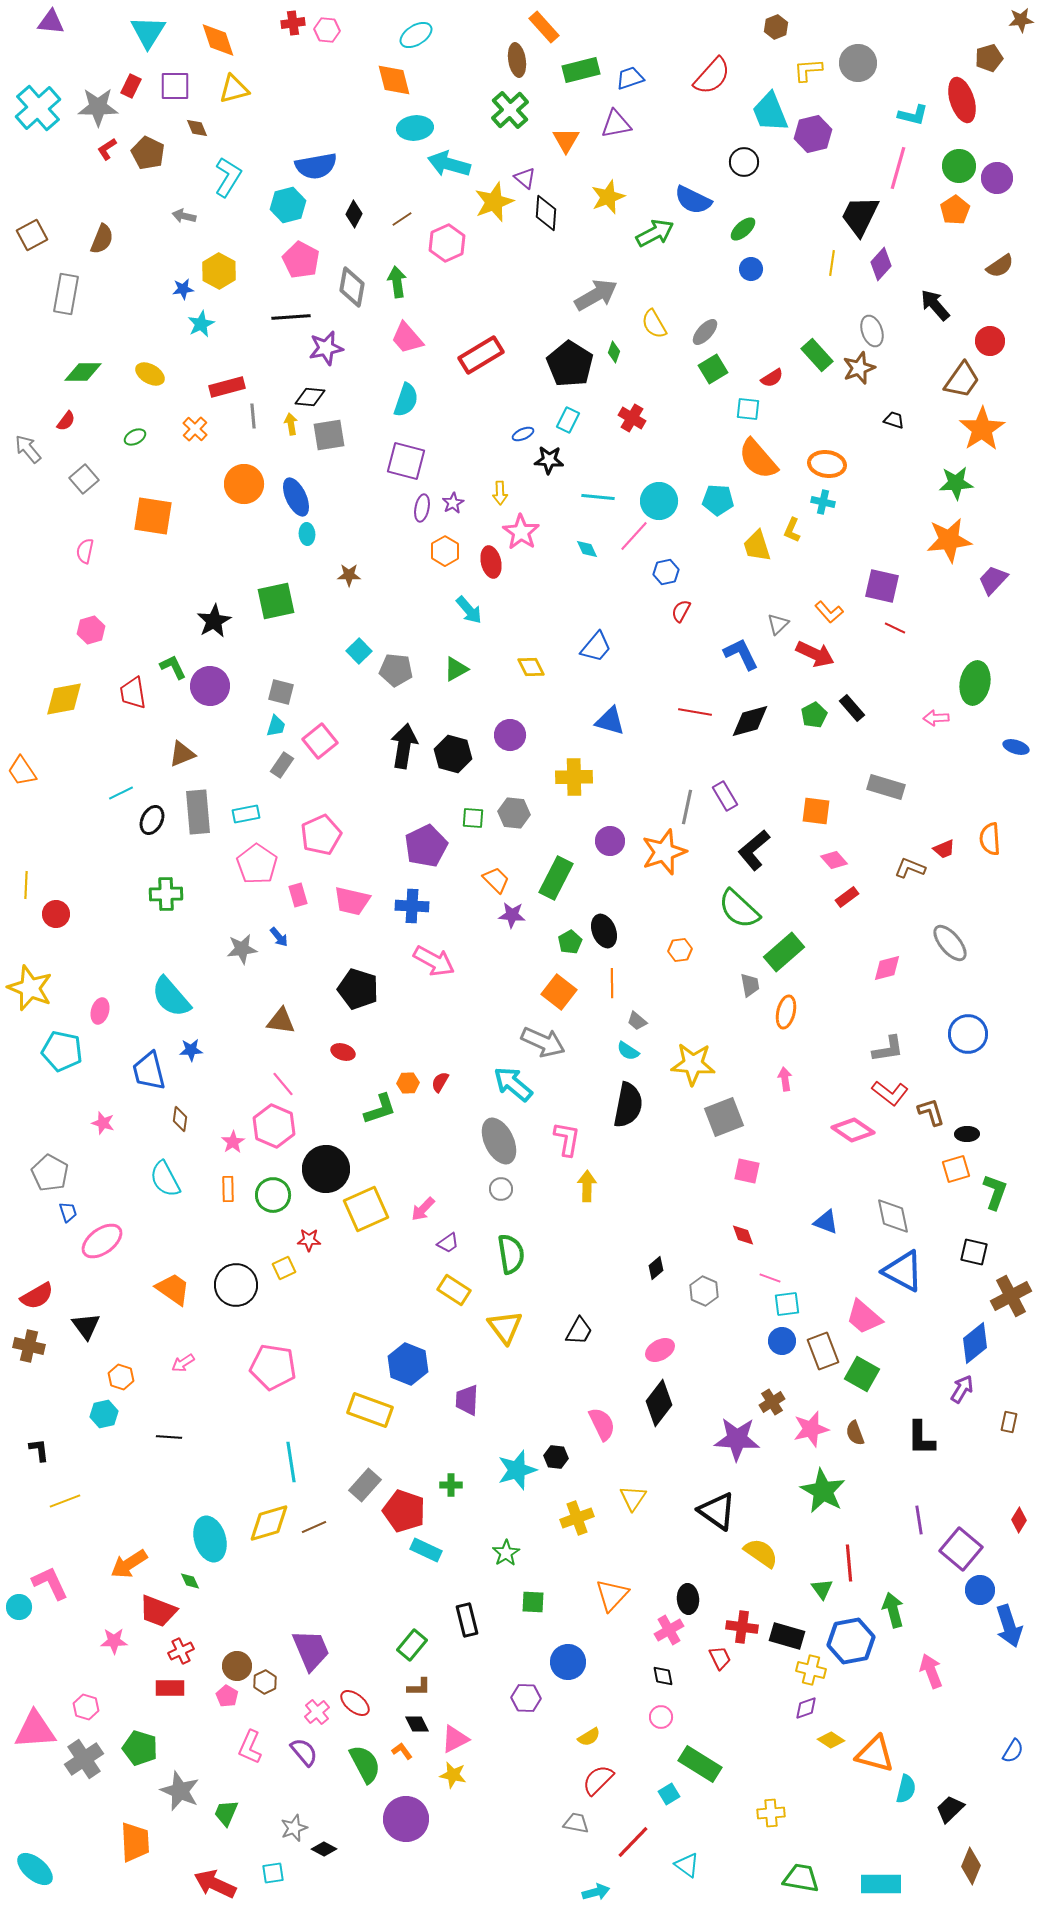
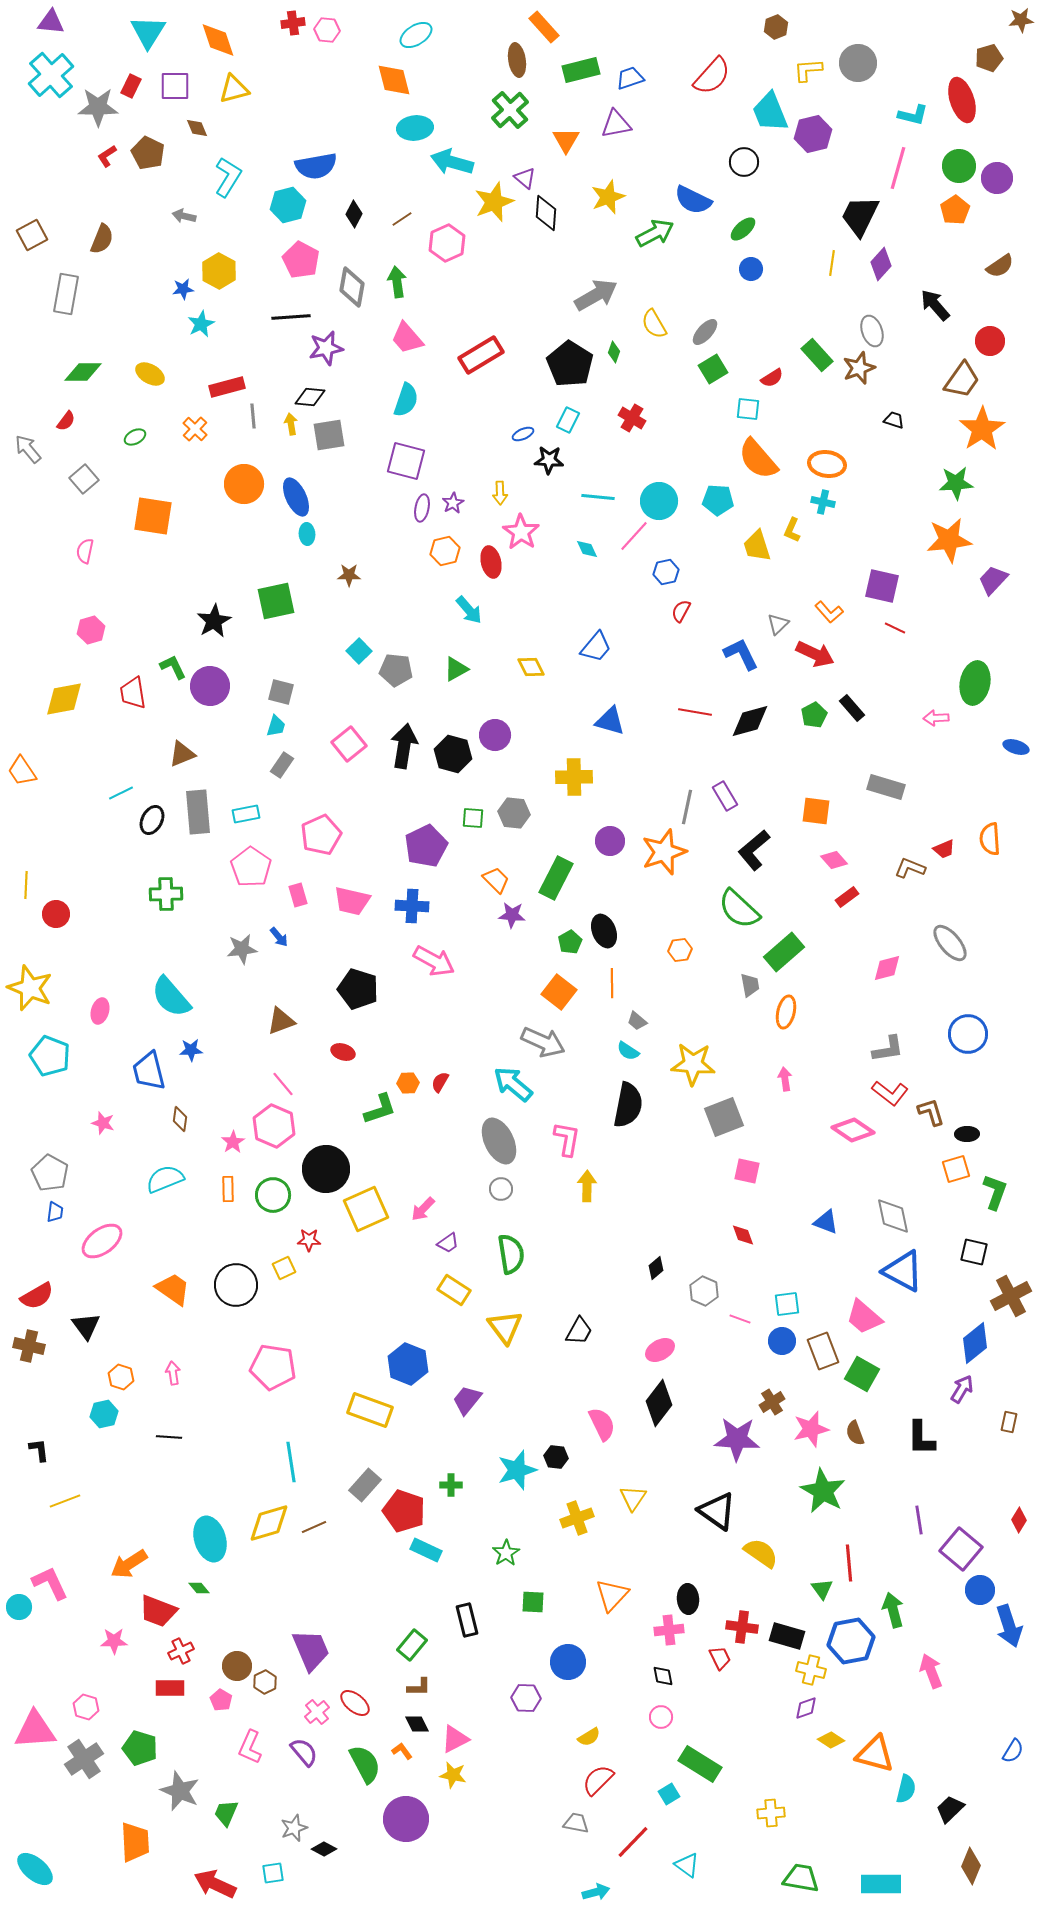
cyan cross at (38, 108): moved 13 px right, 33 px up
red L-shape at (107, 149): moved 7 px down
cyan arrow at (449, 164): moved 3 px right, 2 px up
orange hexagon at (445, 551): rotated 16 degrees clockwise
purple circle at (510, 735): moved 15 px left
pink square at (320, 741): moved 29 px right, 3 px down
pink pentagon at (257, 864): moved 6 px left, 3 px down
brown triangle at (281, 1021): rotated 28 degrees counterclockwise
cyan pentagon at (62, 1051): moved 12 px left, 5 px down; rotated 9 degrees clockwise
cyan semicircle at (165, 1179): rotated 96 degrees clockwise
blue trapezoid at (68, 1212): moved 13 px left; rotated 25 degrees clockwise
pink line at (770, 1278): moved 30 px left, 41 px down
pink arrow at (183, 1363): moved 10 px left, 10 px down; rotated 115 degrees clockwise
purple trapezoid at (467, 1400): rotated 36 degrees clockwise
green diamond at (190, 1581): moved 9 px right, 7 px down; rotated 15 degrees counterclockwise
pink cross at (669, 1630): rotated 24 degrees clockwise
pink pentagon at (227, 1696): moved 6 px left, 4 px down
